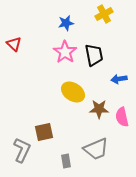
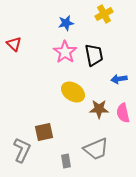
pink semicircle: moved 1 px right, 4 px up
